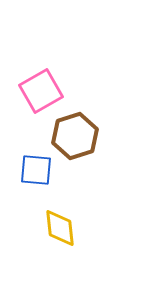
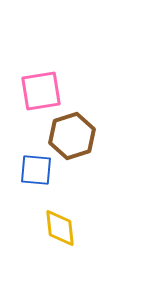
pink square: rotated 21 degrees clockwise
brown hexagon: moved 3 px left
